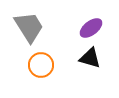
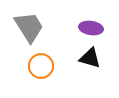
purple ellipse: rotated 45 degrees clockwise
orange circle: moved 1 px down
